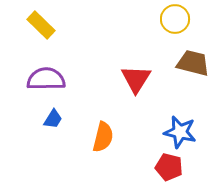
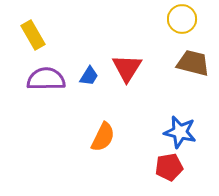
yellow circle: moved 7 px right
yellow rectangle: moved 8 px left, 10 px down; rotated 16 degrees clockwise
red triangle: moved 9 px left, 11 px up
blue trapezoid: moved 36 px right, 43 px up
orange semicircle: rotated 12 degrees clockwise
red pentagon: rotated 24 degrees counterclockwise
